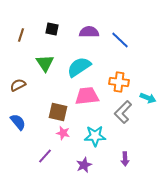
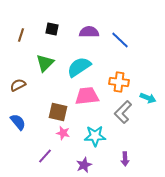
green triangle: rotated 18 degrees clockwise
